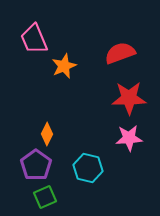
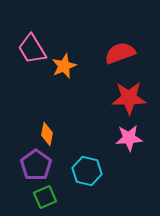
pink trapezoid: moved 2 px left, 10 px down; rotated 8 degrees counterclockwise
orange diamond: rotated 15 degrees counterclockwise
cyan hexagon: moved 1 px left, 3 px down
